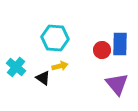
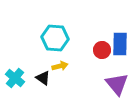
cyan cross: moved 1 px left, 11 px down
